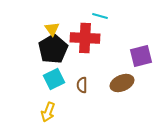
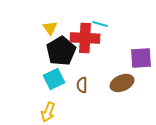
cyan line: moved 8 px down
yellow triangle: moved 2 px left, 1 px up
black pentagon: moved 8 px right, 2 px down
purple square: moved 2 px down; rotated 10 degrees clockwise
